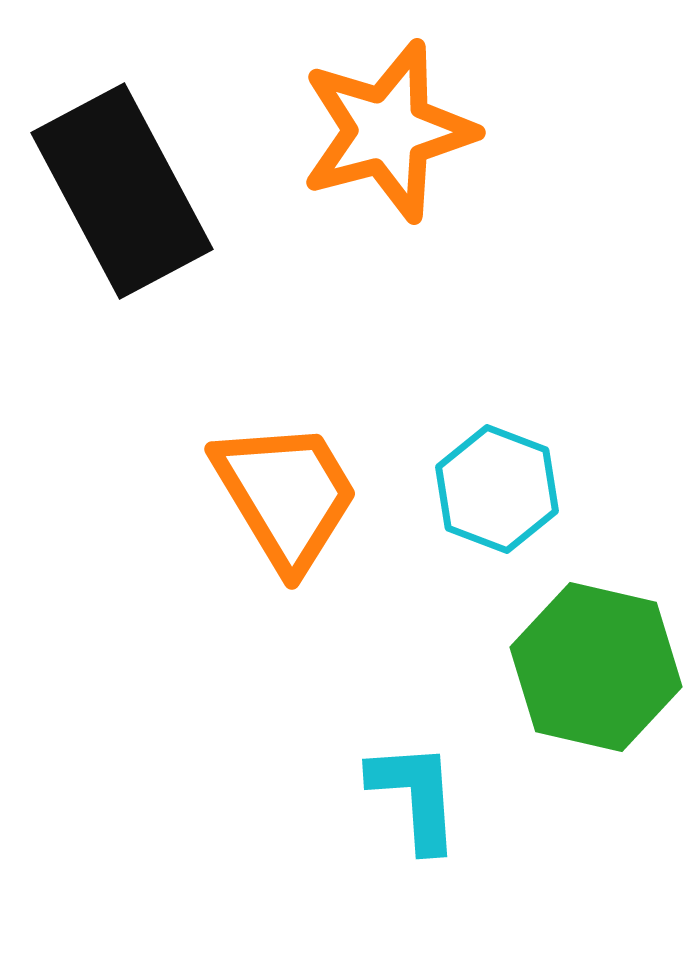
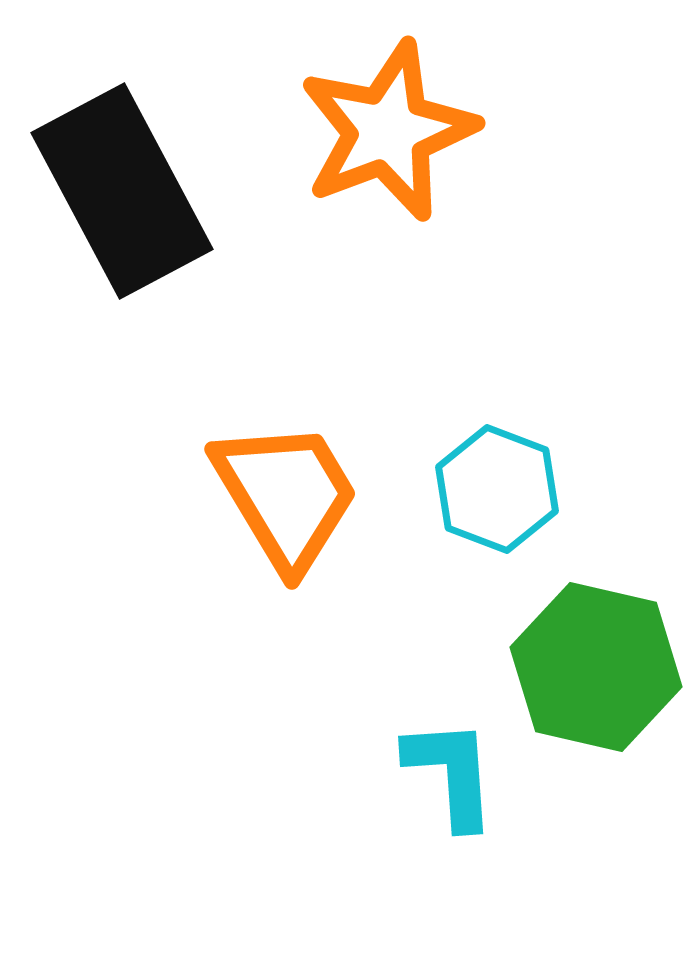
orange star: rotated 6 degrees counterclockwise
cyan L-shape: moved 36 px right, 23 px up
